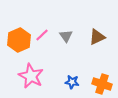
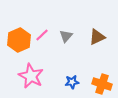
gray triangle: rotated 16 degrees clockwise
blue star: rotated 16 degrees counterclockwise
